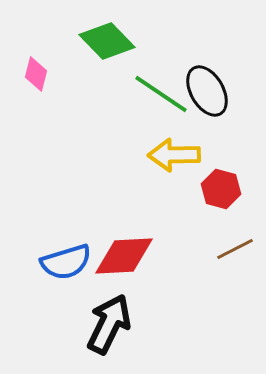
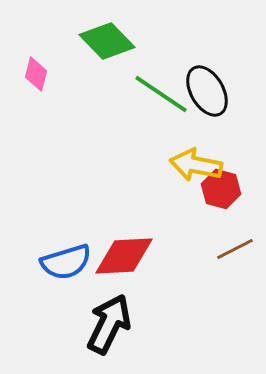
yellow arrow: moved 22 px right, 10 px down; rotated 12 degrees clockwise
